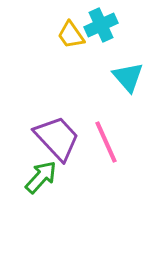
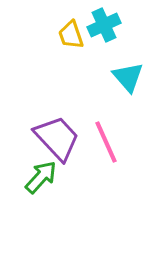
cyan cross: moved 3 px right
yellow trapezoid: rotated 16 degrees clockwise
